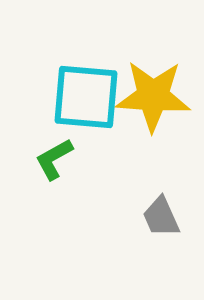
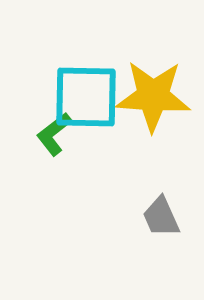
cyan square: rotated 4 degrees counterclockwise
green L-shape: moved 25 px up; rotated 9 degrees counterclockwise
